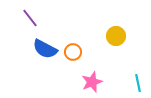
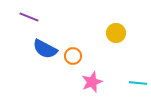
purple line: moved 1 px left, 1 px up; rotated 30 degrees counterclockwise
yellow circle: moved 3 px up
orange circle: moved 4 px down
cyan line: rotated 72 degrees counterclockwise
